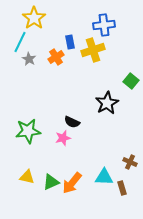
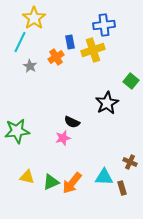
gray star: moved 1 px right, 7 px down
green star: moved 11 px left
